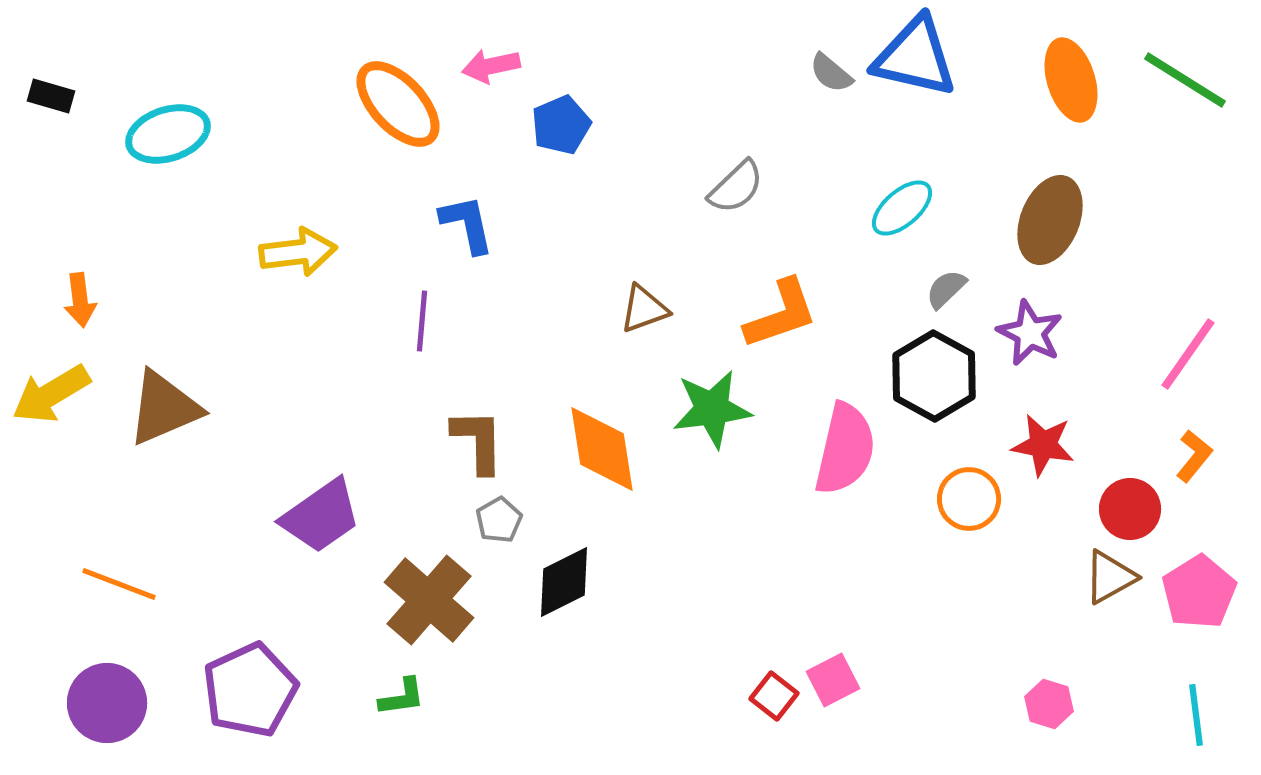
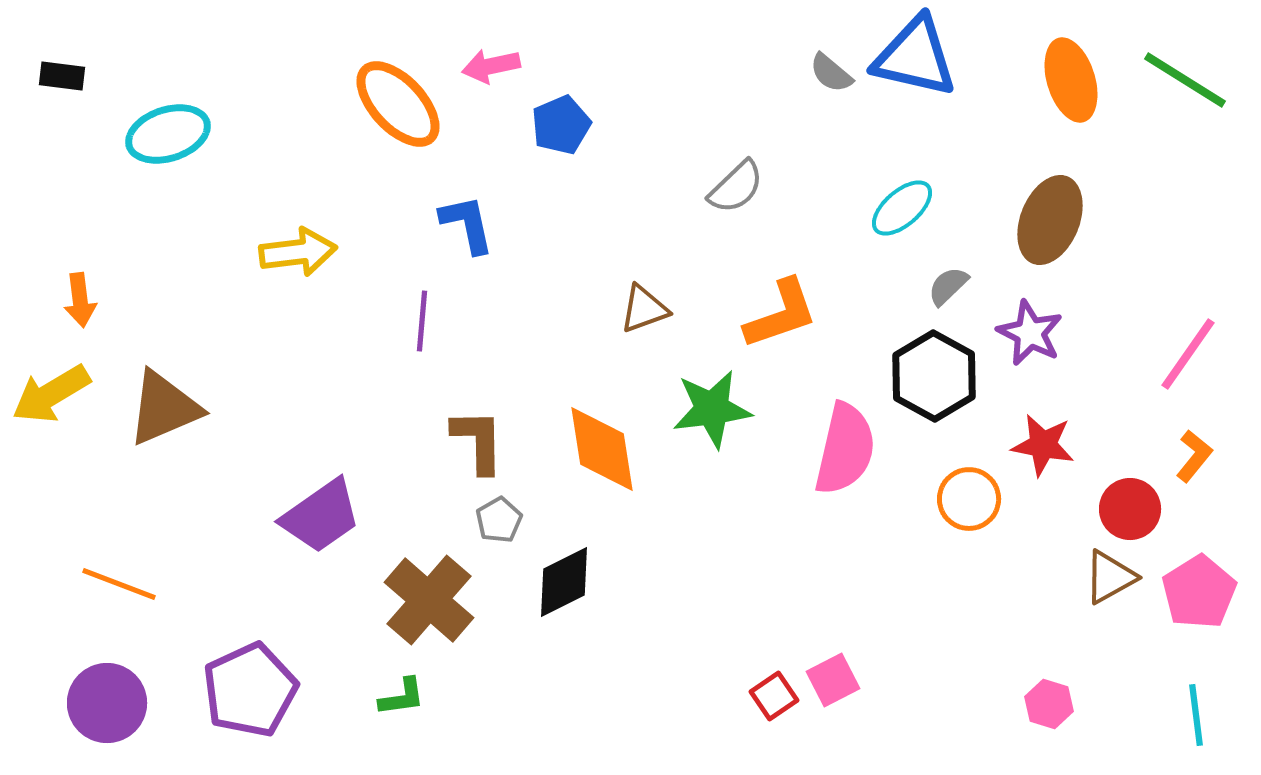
black rectangle at (51, 96): moved 11 px right, 20 px up; rotated 9 degrees counterclockwise
gray semicircle at (946, 289): moved 2 px right, 3 px up
red square at (774, 696): rotated 18 degrees clockwise
